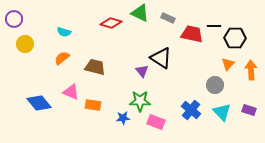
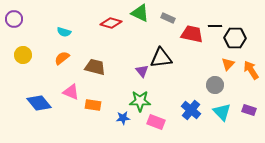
black line: moved 1 px right
yellow circle: moved 2 px left, 11 px down
black triangle: rotated 40 degrees counterclockwise
orange arrow: rotated 30 degrees counterclockwise
